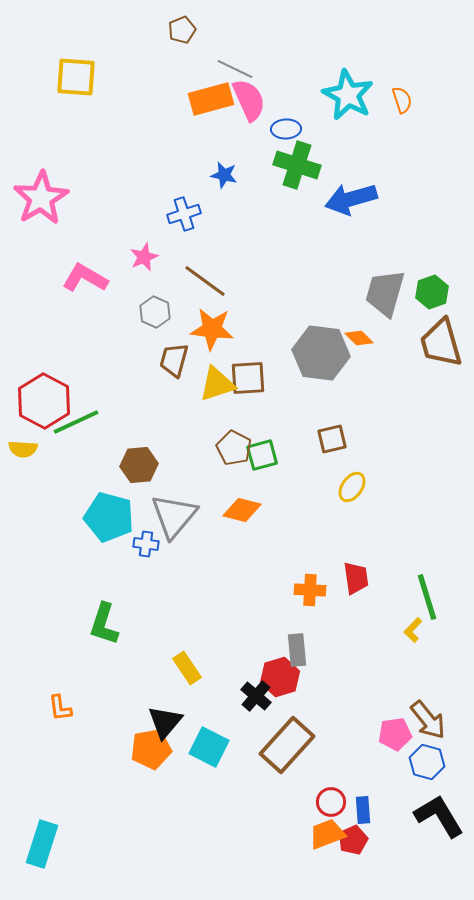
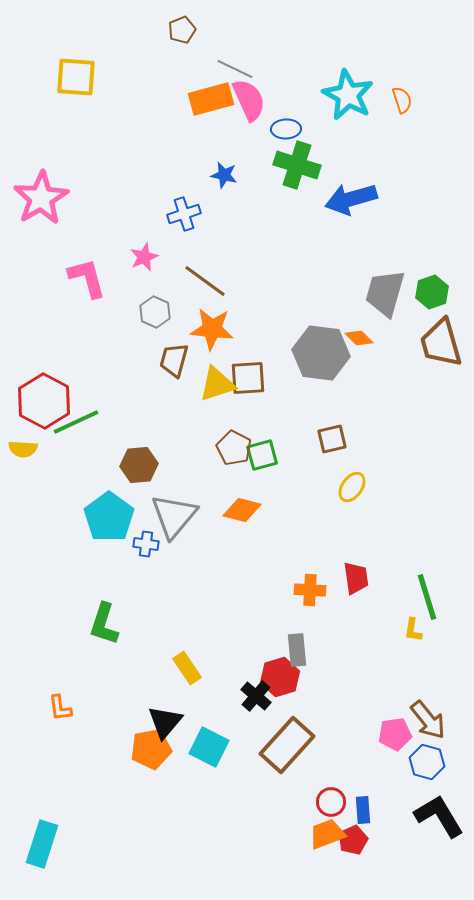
pink L-shape at (85, 278): moved 2 px right; rotated 45 degrees clockwise
cyan pentagon at (109, 517): rotated 21 degrees clockwise
yellow L-shape at (413, 630): rotated 35 degrees counterclockwise
